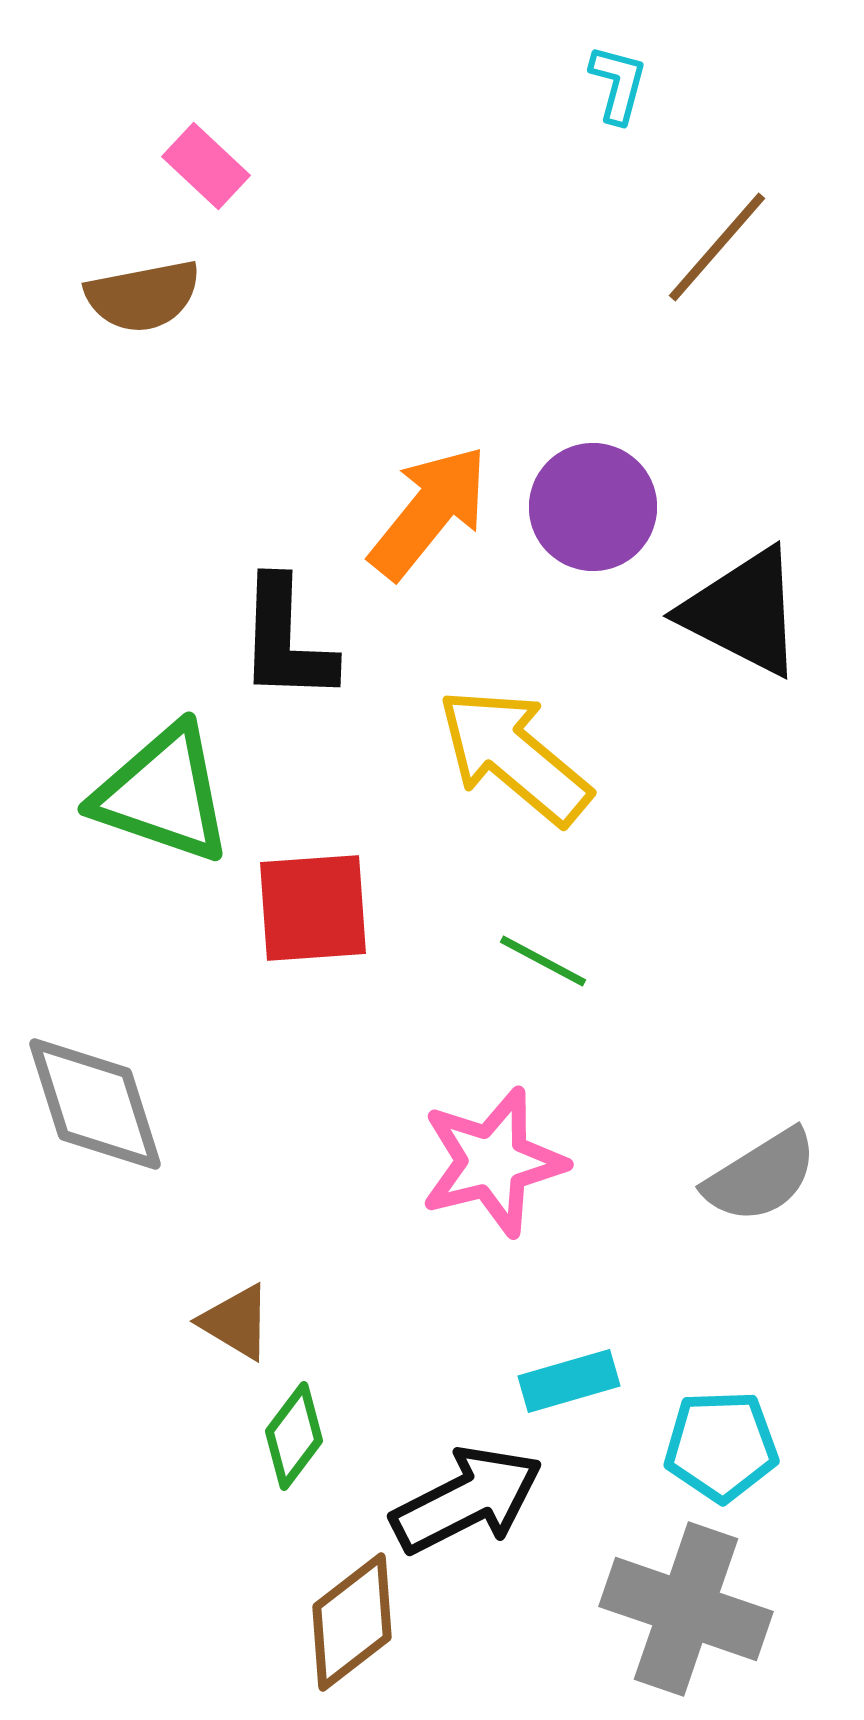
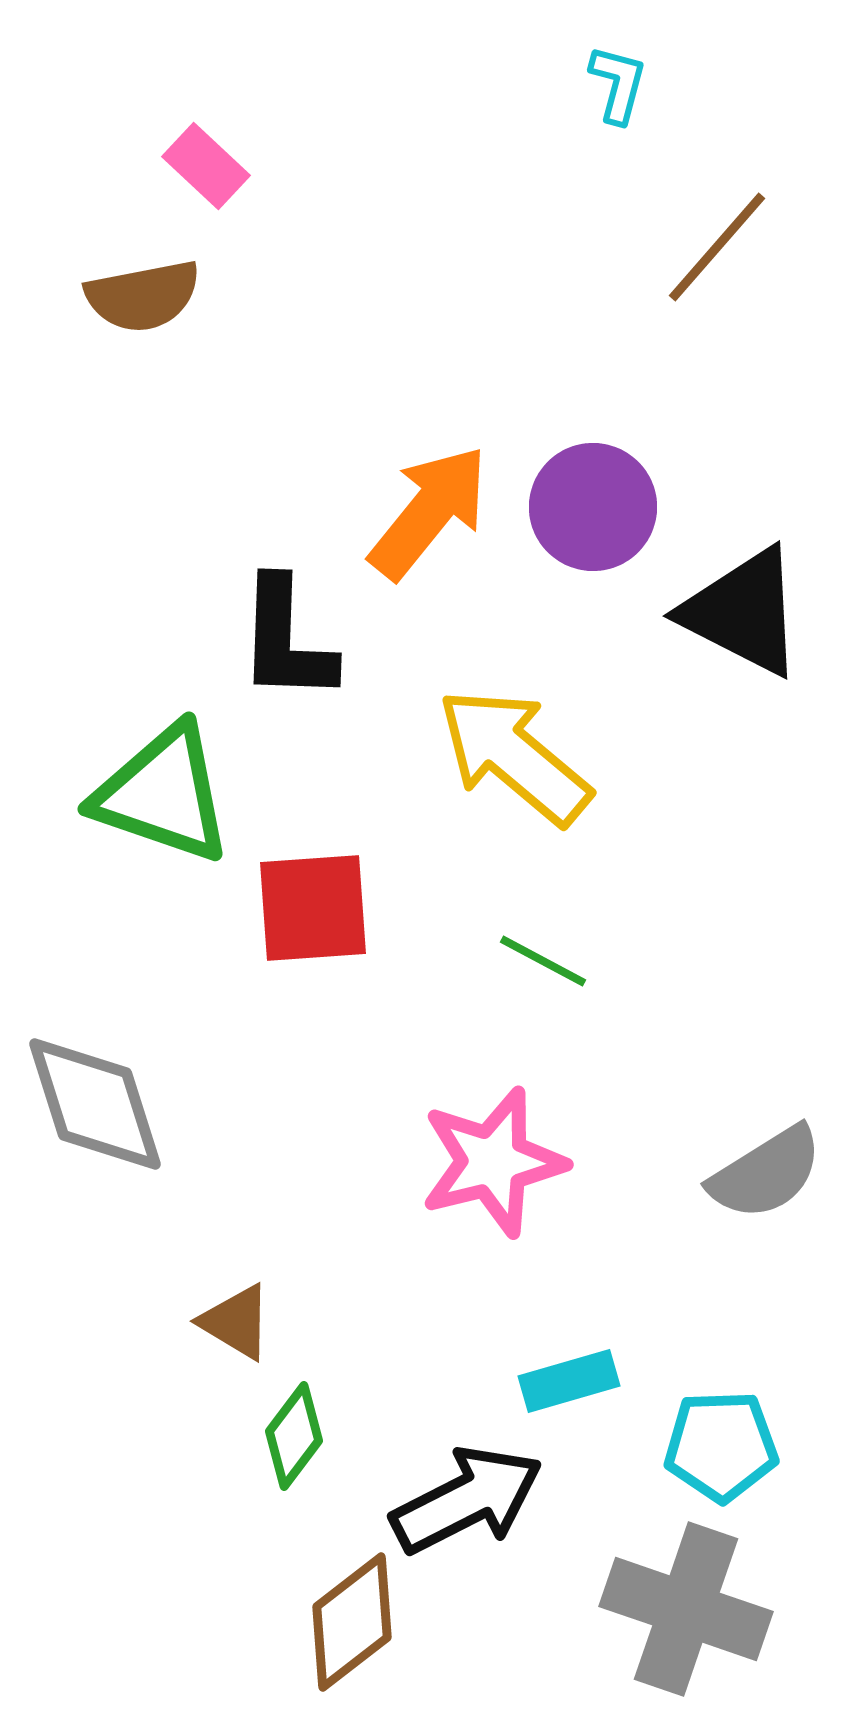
gray semicircle: moved 5 px right, 3 px up
